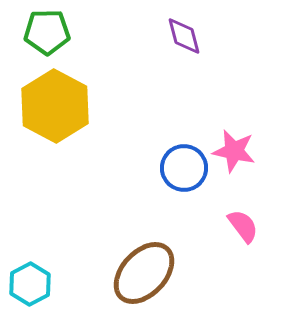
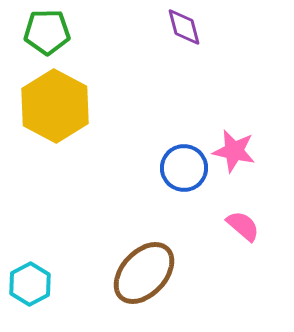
purple diamond: moved 9 px up
pink semicircle: rotated 12 degrees counterclockwise
